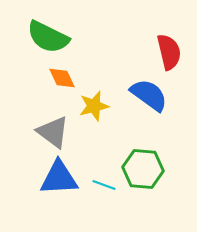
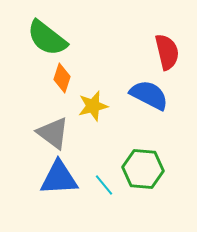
green semicircle: moved 1 px left, 1 px down; rotated 12 degrees clockwise
red semicircle: moved 2 px left
orange diamond: rotated 44 degrees clockwise
blue semicircle: rotated 9 degrees counterclockwise
yellow star: moved 1 px left
gray triangle: moved 1 px down
cyan line: rotated 30 degrees clockwise
